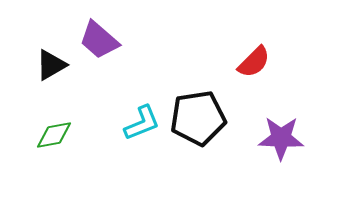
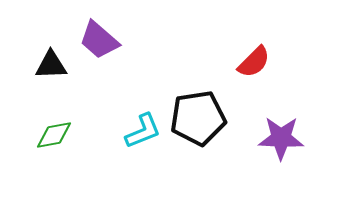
black triangle: rotated 28 degrees clockwise
cyan L-shape: moved 1 px right, 8 px down
